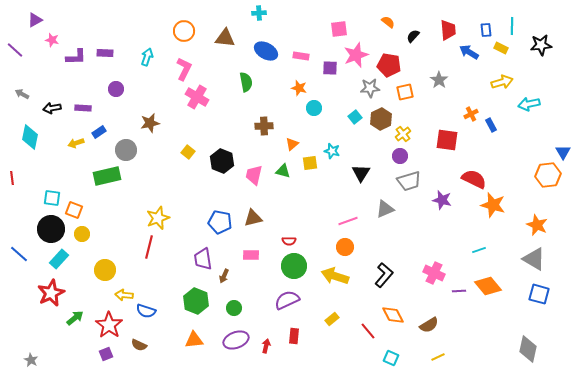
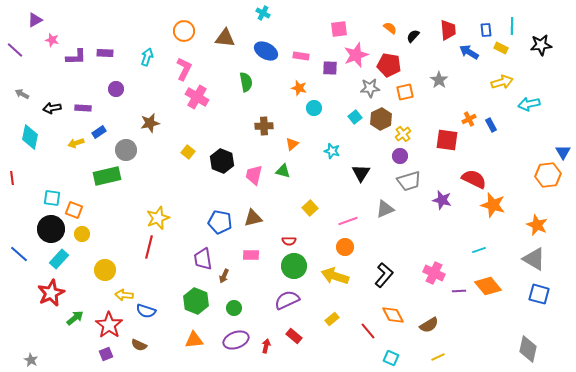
cyan cross at (259, 13): moved 4 px right; rotated 32 degrees clockwise
orange semicircle at (388, 22): moved 2 px right, 6 px down
orange cross at (471, 114): moved 2 px left, 5 px down
yellow square at (310, 163): moved 45 px down; rotated 35 degrees counterclockwise
red rectangle at (294, 336): rotated 56 degrees counterclockwise
